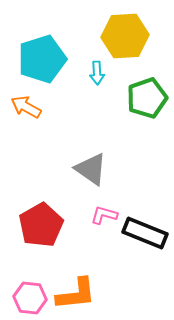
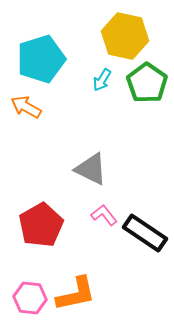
yellow hexagon: rotated 15 degrees clockwise
cyan pentagon: moved 1 px left
cyan arrow: moved 5 px right, 7 px down; rotated 35 degrees clockwise
green pentagon: moved 15 px up; rotated 18 degrees counterclockwise
gray triangle: rotated 9 degrees counterclockwise
pink L-shape: rotated 36 degrees clockwise
black rectangle: rotated 12 degrees clockwise
orange L-shape: rotated 6 degrees counterclockwise
